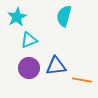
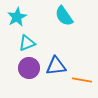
cyan semicircle: rotated 50 degrees counterclockwise
cyan triangle: moved 2 px left, 3 px down
